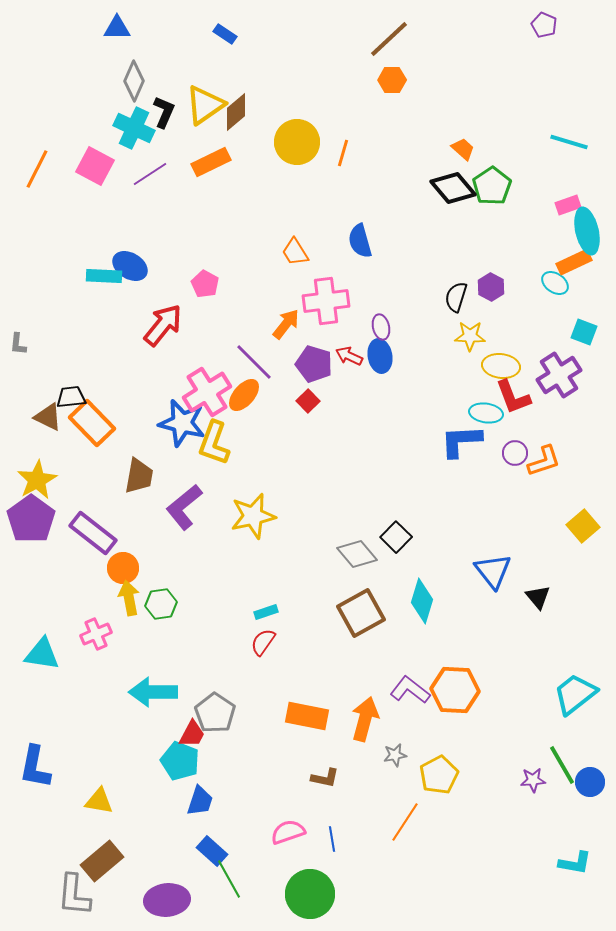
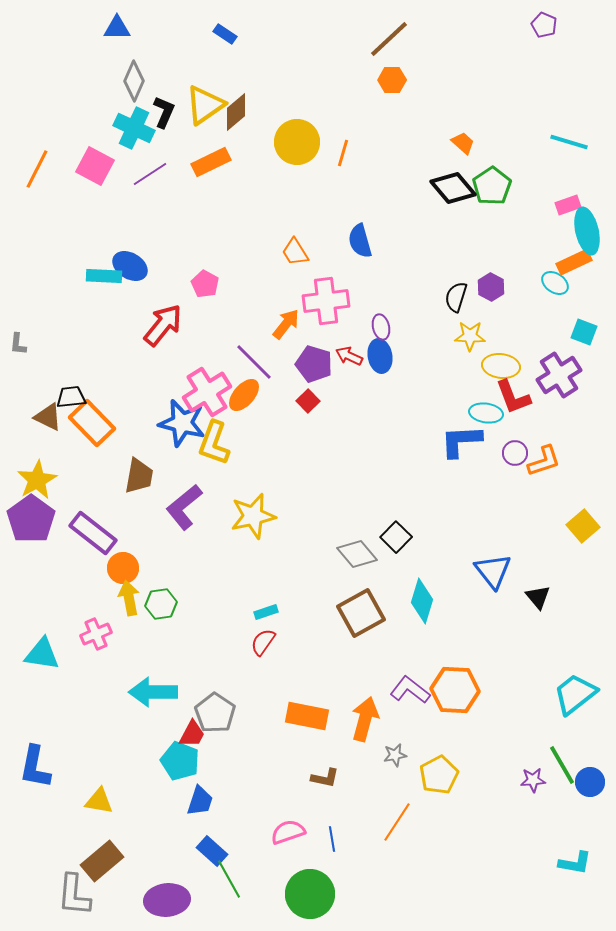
orange trapezoid at (463, 149): moved 6 px up
orange line at (405, 822): moved 8 px left
